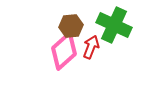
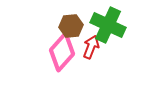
green cross: moved 6 px left
pink diamond: moved 2 px left, 1 px down; rotated 6 degrees counterclockwise
